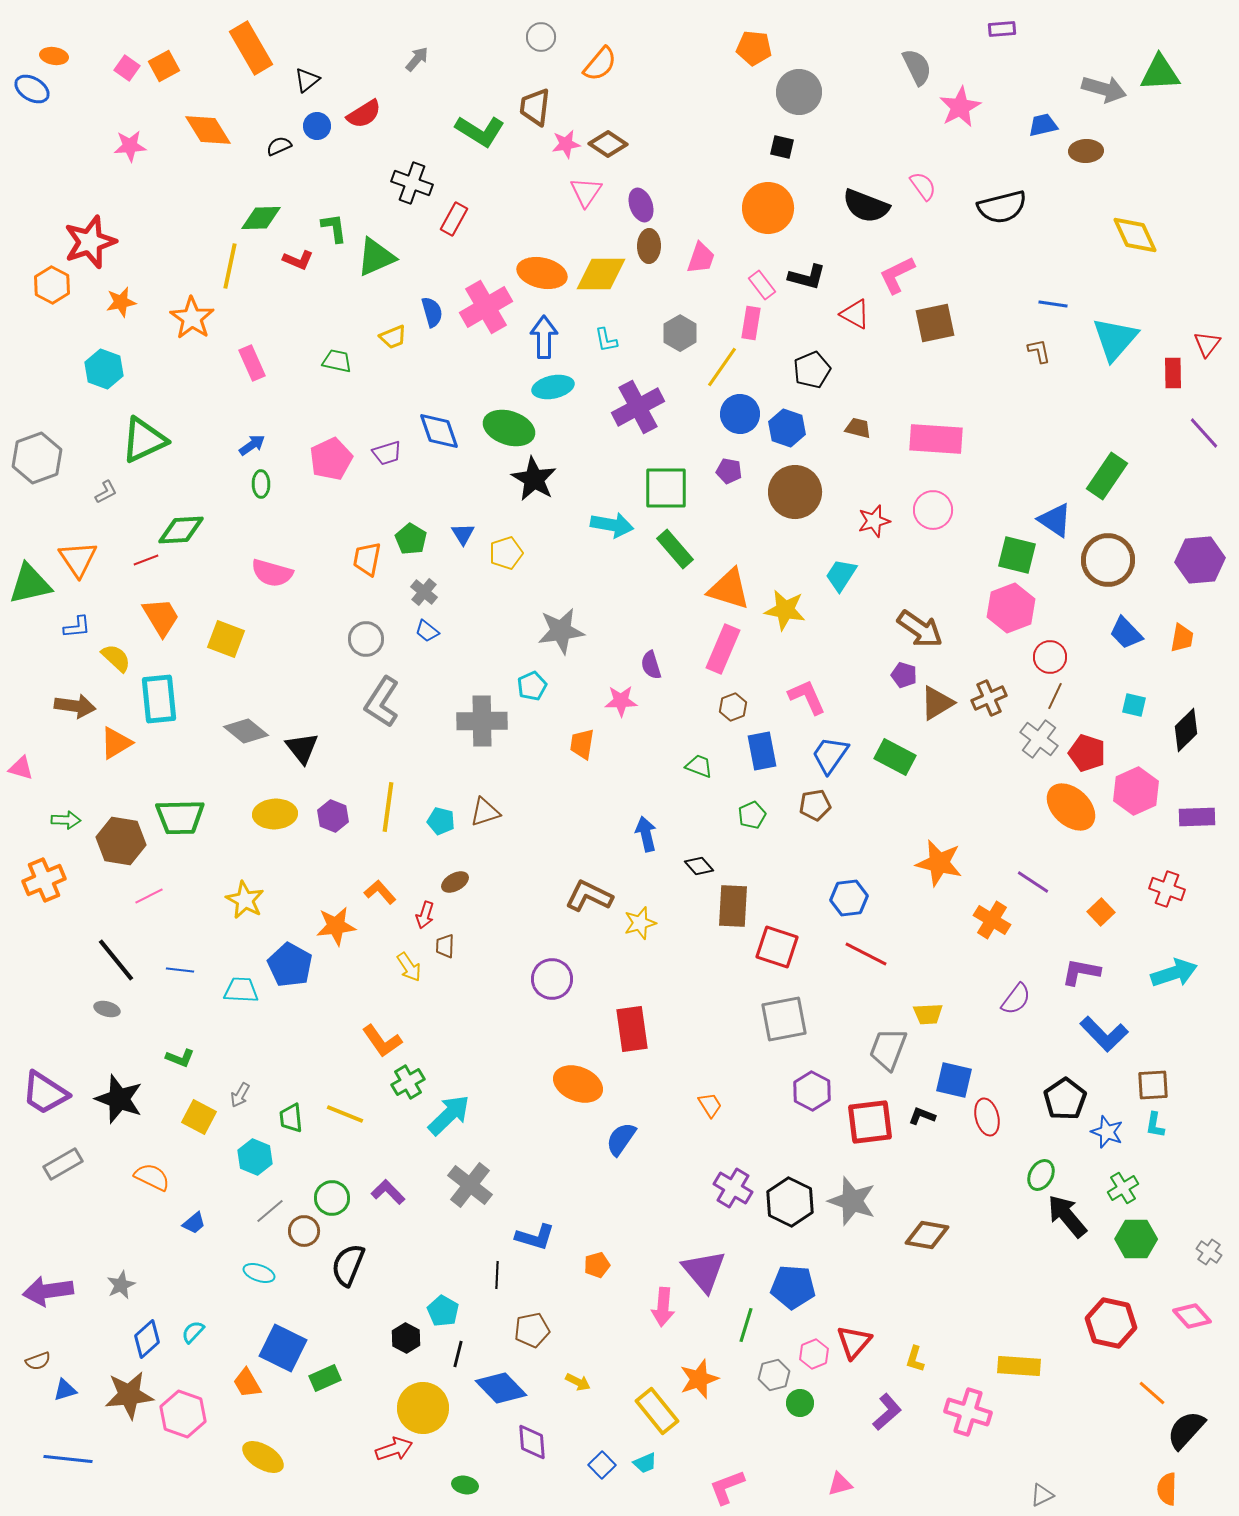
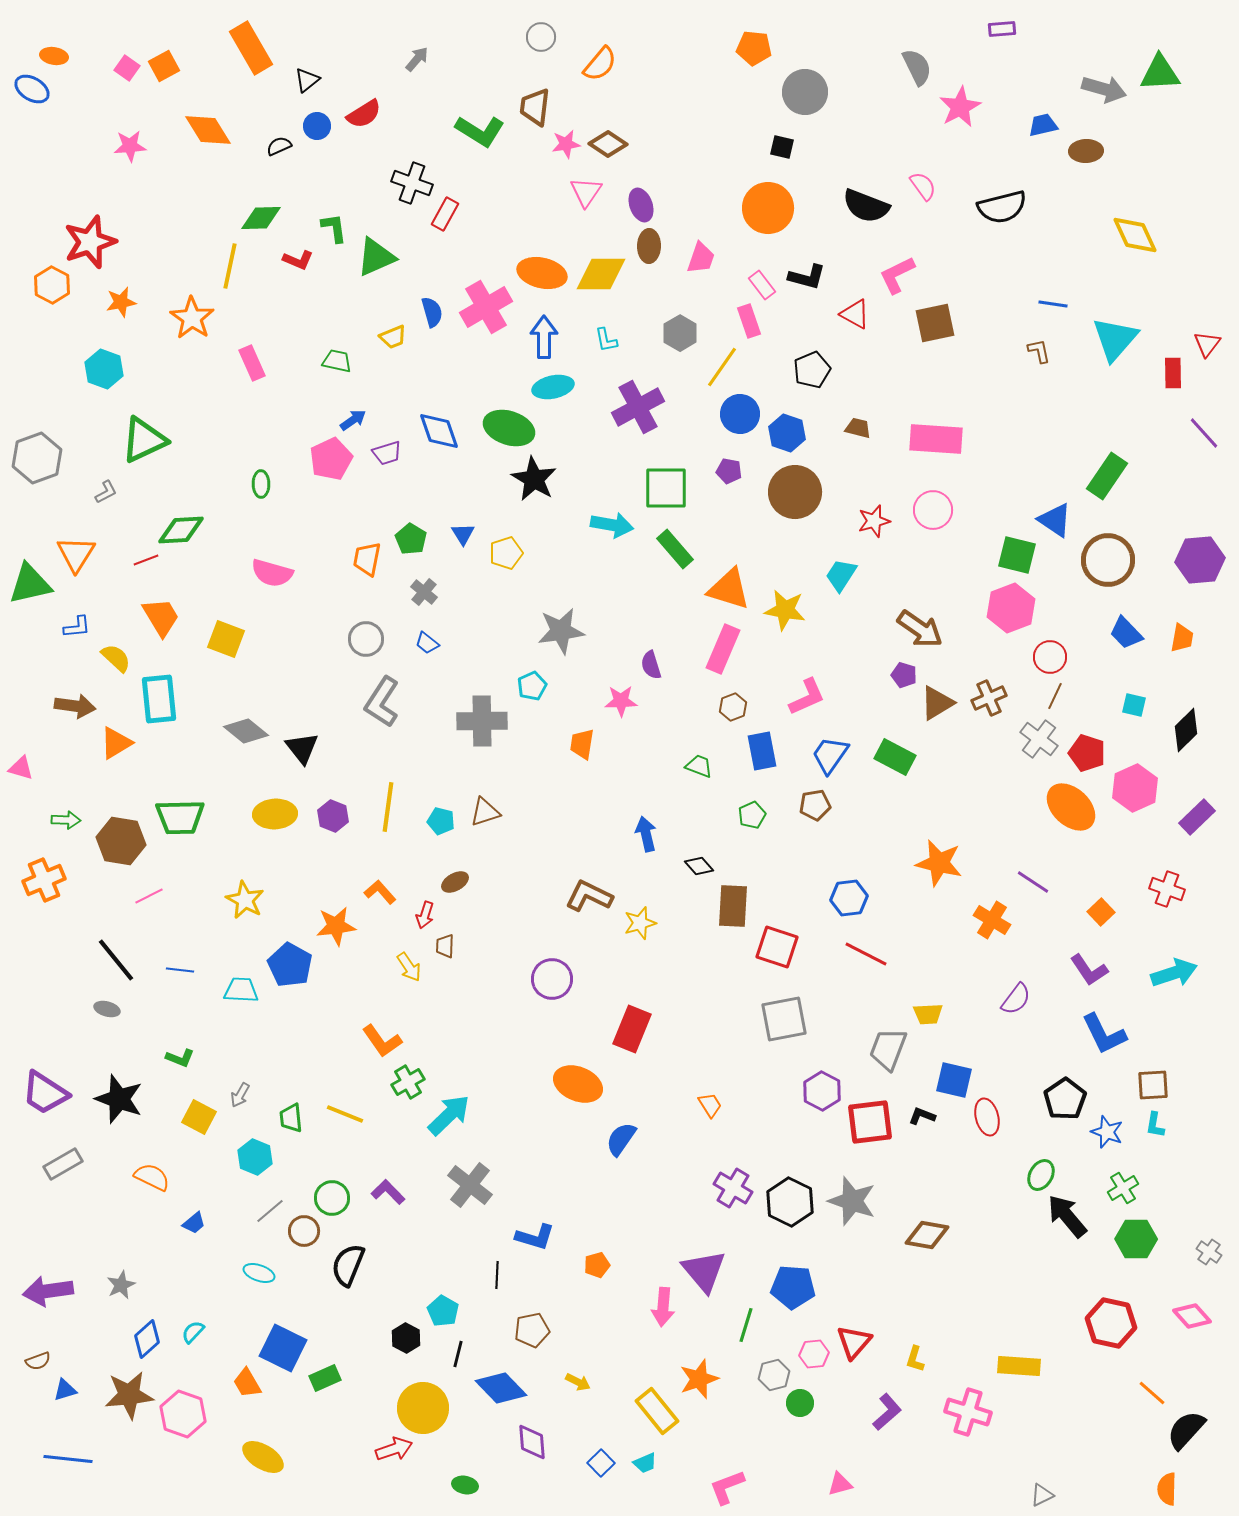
gray circle at (799, 92): moved 6 px right
red rectangle at (454, 219): moved 9 px left, 5 px up
pink rectangle at (751, 323): moved 2 px left, 2 px up; rotated 28 degrees counterclockwise
blue hexagon at (787, 428): moved 5 px down
blue arrow at (252, 445): moved 101 px right, 25 px up
orange triangle at (78, 559): moved 2 px left, 5 px up; rotated 6 degrees clockwise
blue trapezoid at (427, 631): moved 12 px down
pink L-shape at (807, 697): rotated 90 degrees clockwise
pink hexagon at (1136, 791): moved 1 px left, 3 px up
purple rectangle at (1197, 817): rotated 42 degrees counterclockwise
purple L-shape at (1081, 972): moved 8 px right, 2 px up; rotated 135 degrees counterclockwise
red rectangle at (632, 1029): rotated 30 degrees clockwise
blue L-shape at (1104, 1034): rotated 18 degrees clockwise
purple hexagon at (812, 1091): moved 10 px right
pink hexagon at (814, 1354): rotated 16 degrees clockwise
blue square at (602, 1465): moved 1 px left, 2 px up
